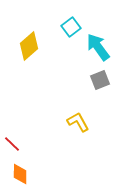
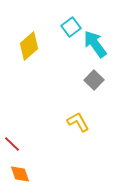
cyan arrow: moved 3 px left, 3 px up
gray square: moved 6 px left; rotated 24 degrees counterclockwise
orange diamond: rotated 20 degrees counterclockwise
